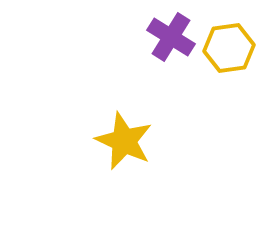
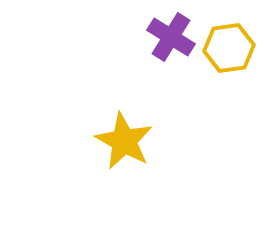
yellow star: rotated 4 degrees clockwise
